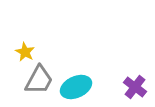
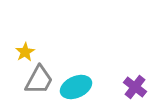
yellow star: rotated 12 degrees clockwise
